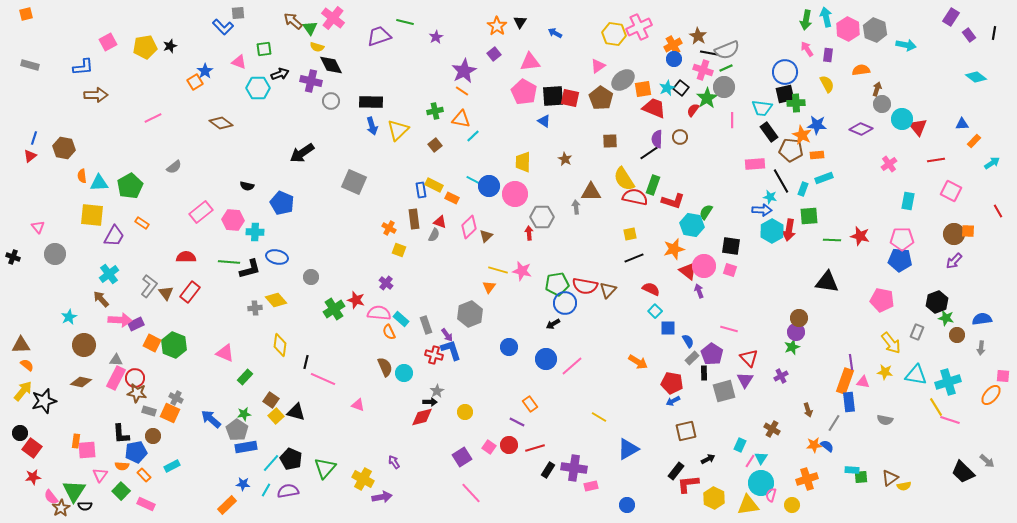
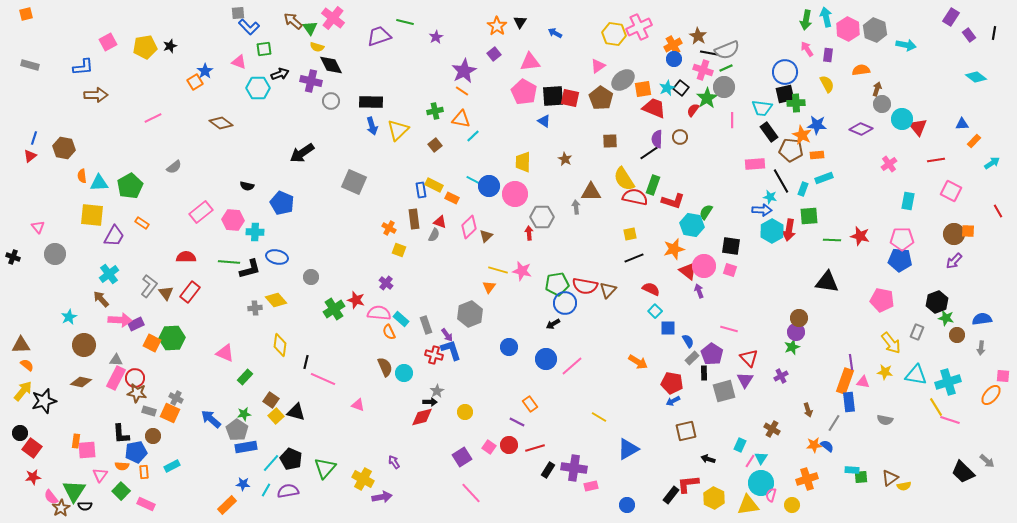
blue L-shape at (223, 27): moved 26 px right
green hexagon at (174, 345): moved 2 px left, 7 px up; rotated 25 degrees counterclockwise
black arrow at (708, 459): rotated 136 degrees counterclockwise
black rectangle at (676, 471): moved 5 px left, 24 px down
orange rectangle at (144, 475): moved 3 px up; rotated 40 degrees clockwise
